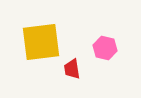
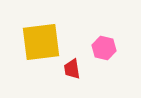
pink hexagon: moved 1 px left
